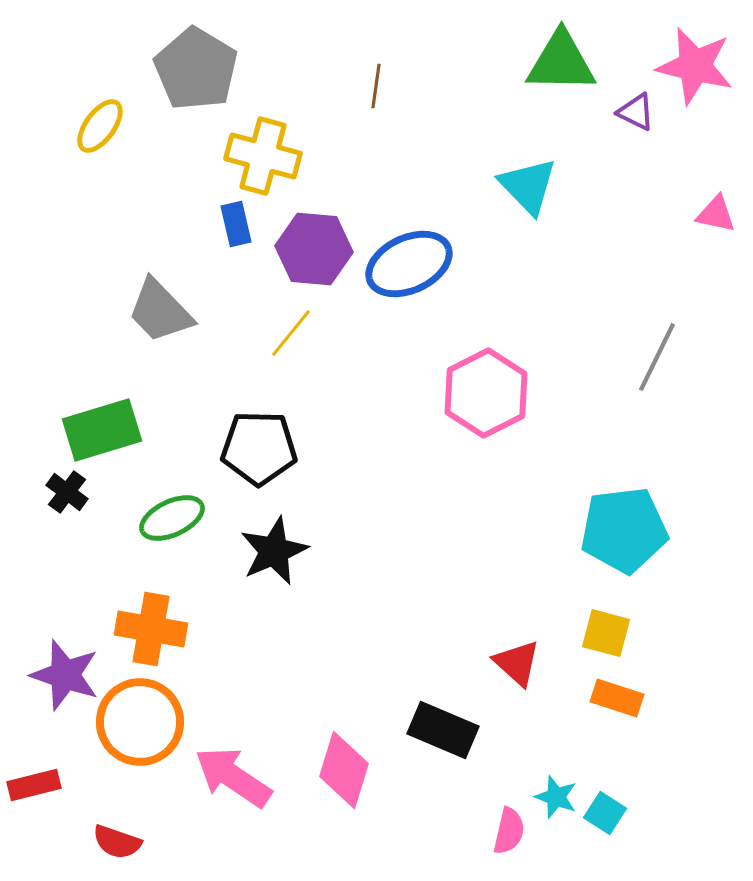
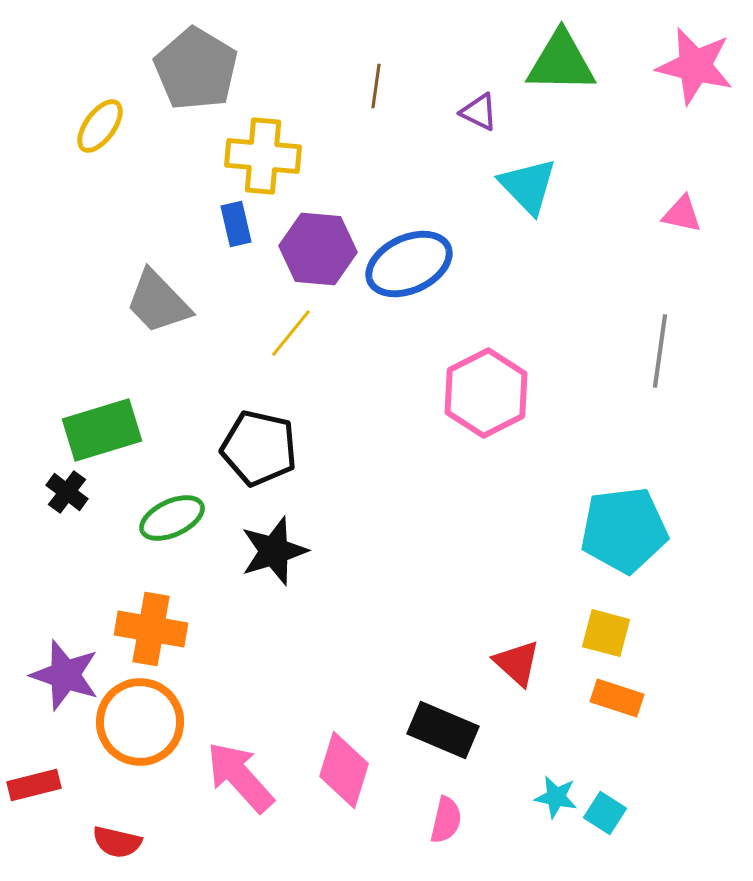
purple triangle: moved 157 px left
yellow cross: rotated 10 degrees counterclockwise
pink triangle: moved 34 px left
purple hexagon: moved 4 px right
gray trapezoid: moved 2 px left, 9 px up
gray line: moved 3 px right, 6 px up; rotated 18 degrees counterclockwise
black pentagon: rotated 12 degrees clockwise
black star: rotated 6 degrees clockwise
pink arrow: moved 7 px right; rotated 14 degrees clockwise
cyan star: rotated 9 degrees counterclockwise
pink semicircle: moved 63 px left, 11 px up
red semicircle: rotated 6 degrees counterclockwise
